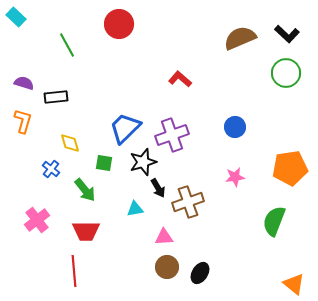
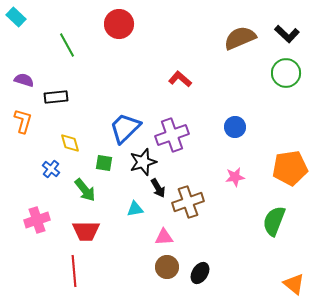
purple semicircle: moved 3 px up
pink cross: rotated 20 degrees clockwise
